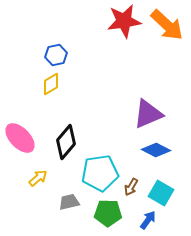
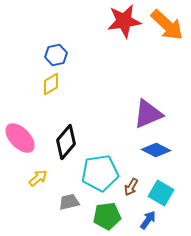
green pentagon: moved 1 px left, 3 px down; rotated 8 degrees counterclockwise
